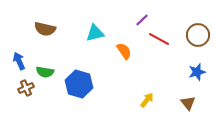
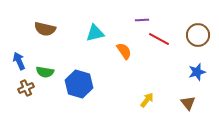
purple line: rotated 40 degrees clockwise
